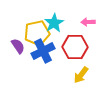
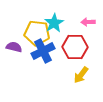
yellow pentagon: rotated 20 degrees clockwise
purple semicircle: moved 4 px left, 1 px down; rotated 42 degrees counterclockwise
